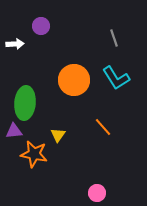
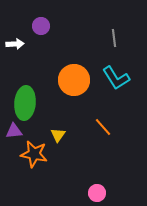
gray line: rotated 12 degrees clockwise
